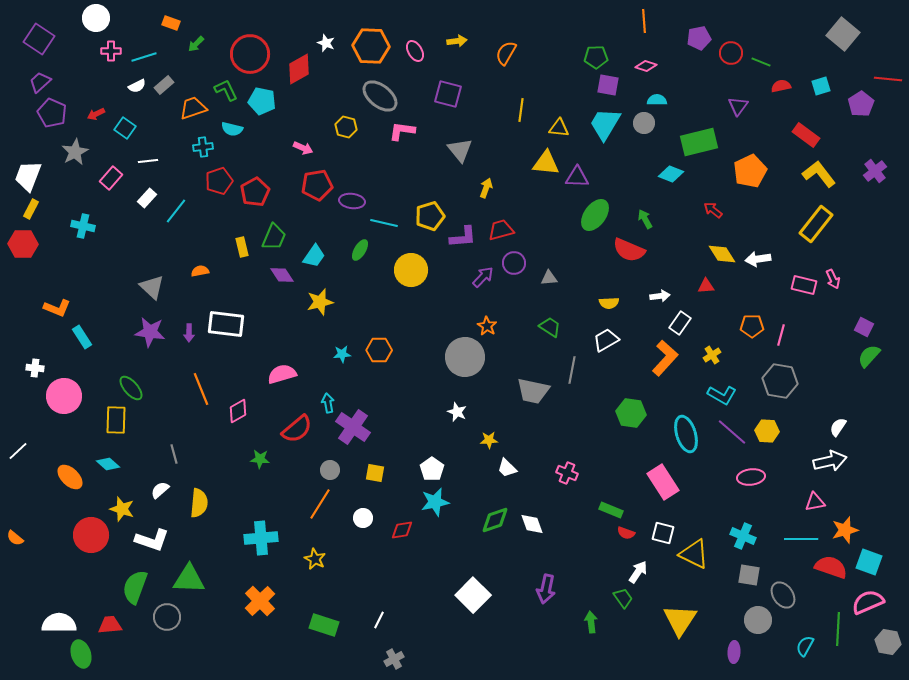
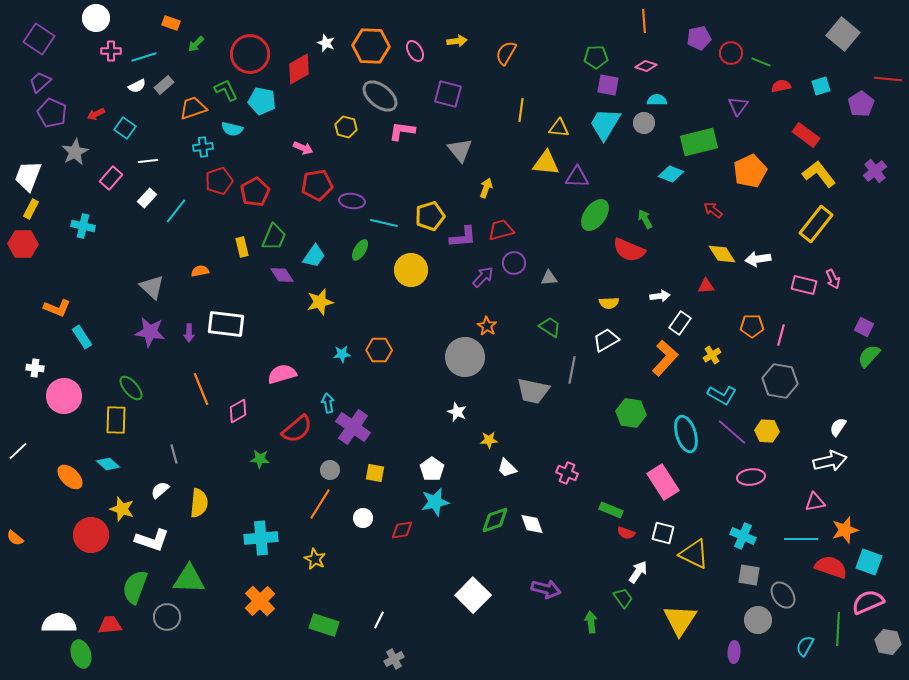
purple arrow at (546, 589): rotated 88 degrees counterclockwise
